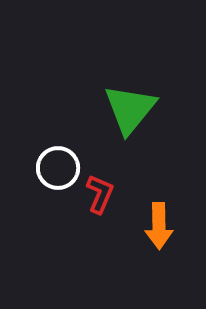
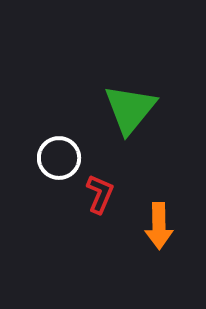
white circle: moved 1 px right, 10 px up
